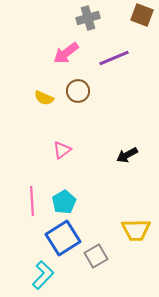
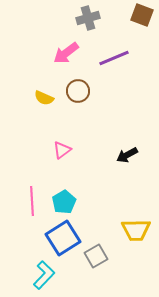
cyan L-shape: moved 1 px right
